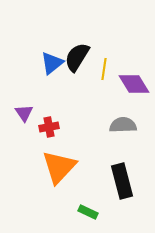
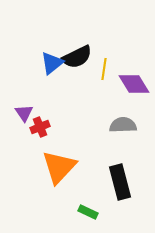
black semicircle: rotated 148 degrees counterclockwise
red cross: moved 9 px left; rotated 12 degrees counterclockwise
black rectangle: moved 2 px left, 1 px down
